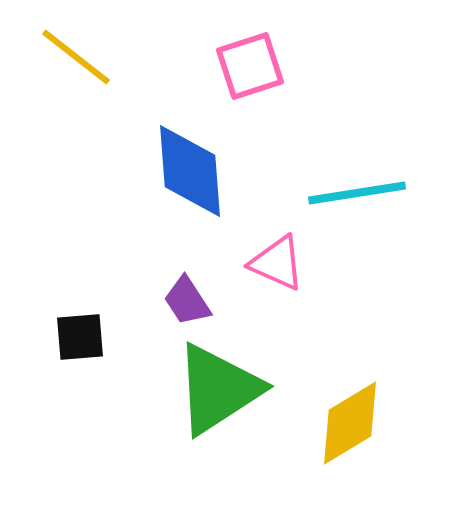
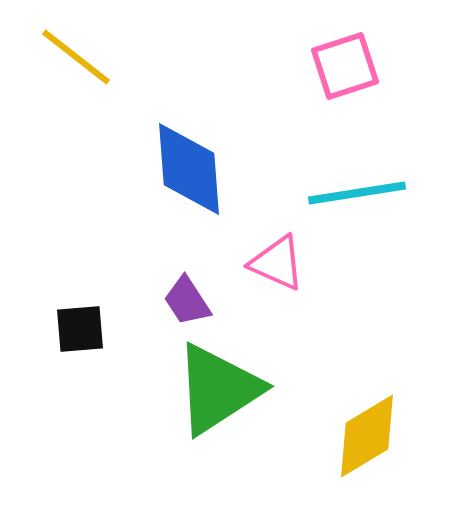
pink square: moved 95 px right
blue diamond: moved 1 px left, 2 px up
black square: moved 8 px up
yellow diamond: moved 17 px right, 13 px down
